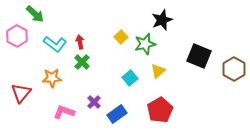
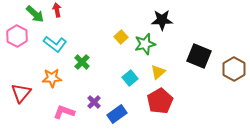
black star: rotated 20 degrees clockwise
red arrow: moved 23 px left, 32 px up
yellow triangle: moved 1 px down
red pentagon: moved 9 px up
